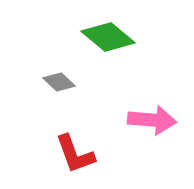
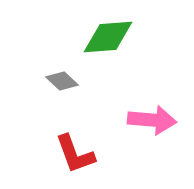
green diamond: rotated 44 degrees counterclockwise
gray diamond: moved 3 px right, 1 px up
